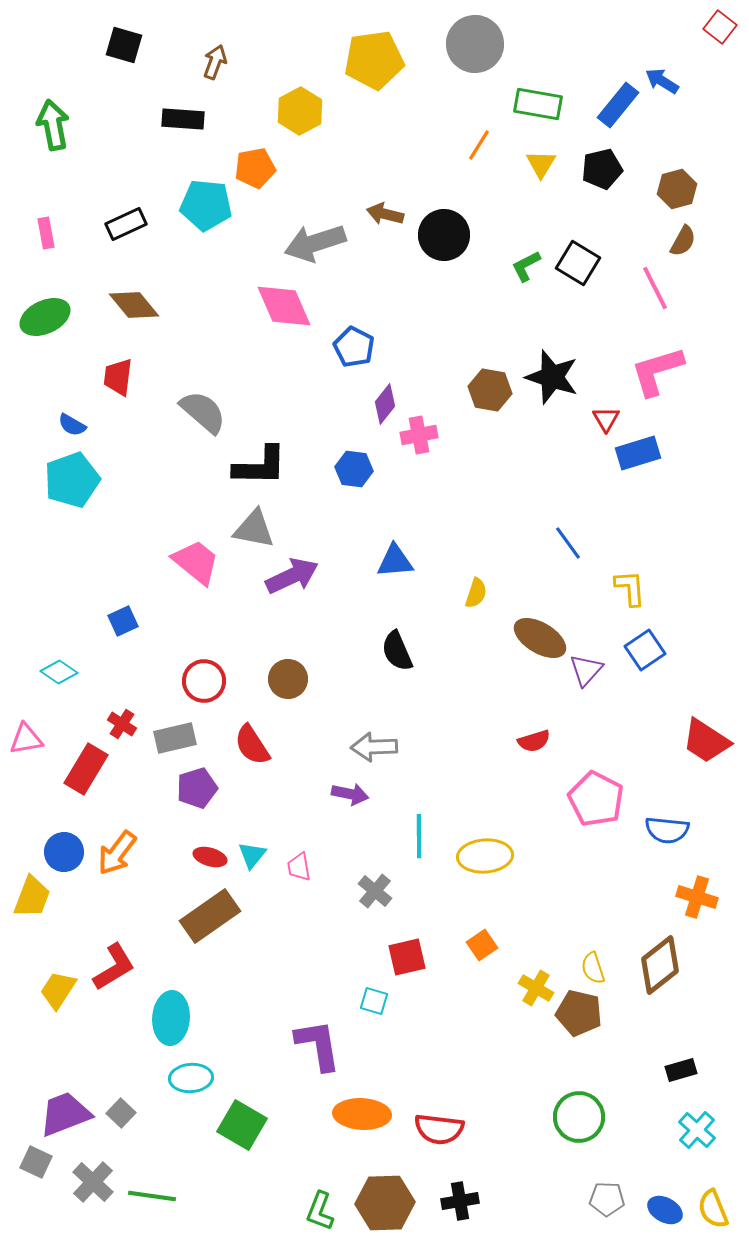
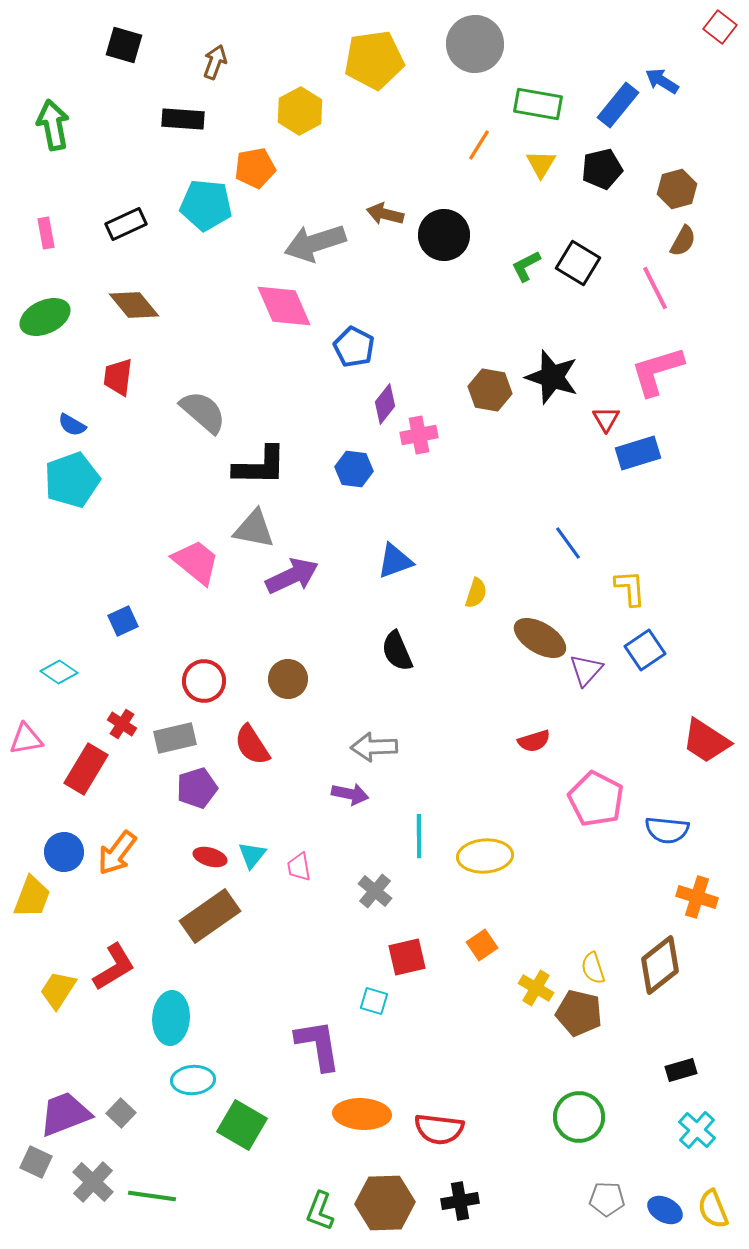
blue triangle at (395, 561): rotated 15 degrees counterclockwise
cyan ellipse at (191, 1078): moved 2 px right, 2 px down
